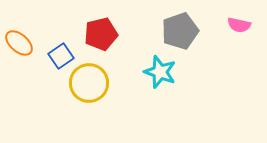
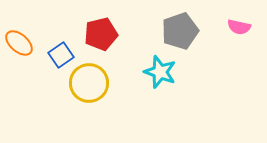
pink semicircle: moved 2 px down
blue square: moved 1 px up
